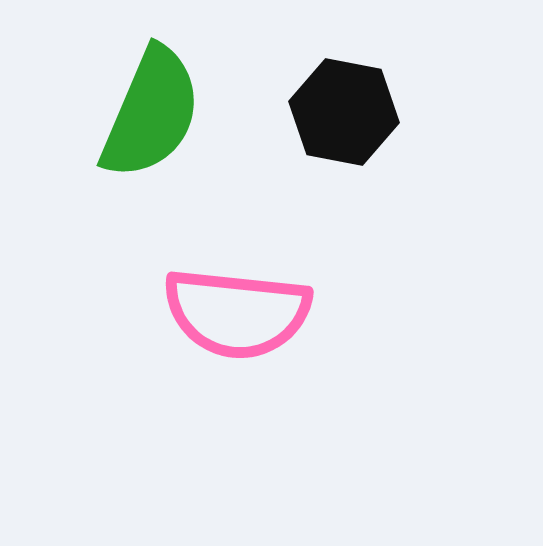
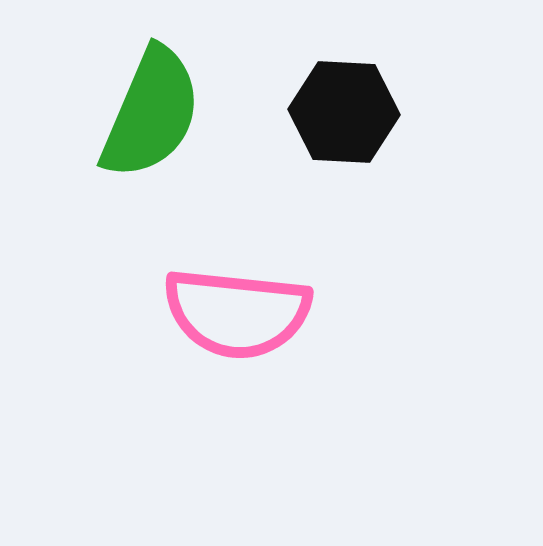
black hexagon: rotated 8 degrees counterclockwise
